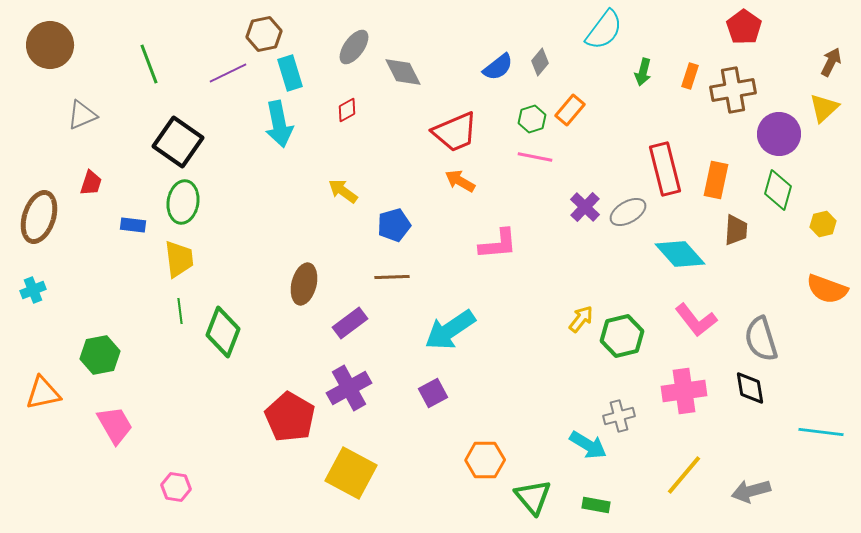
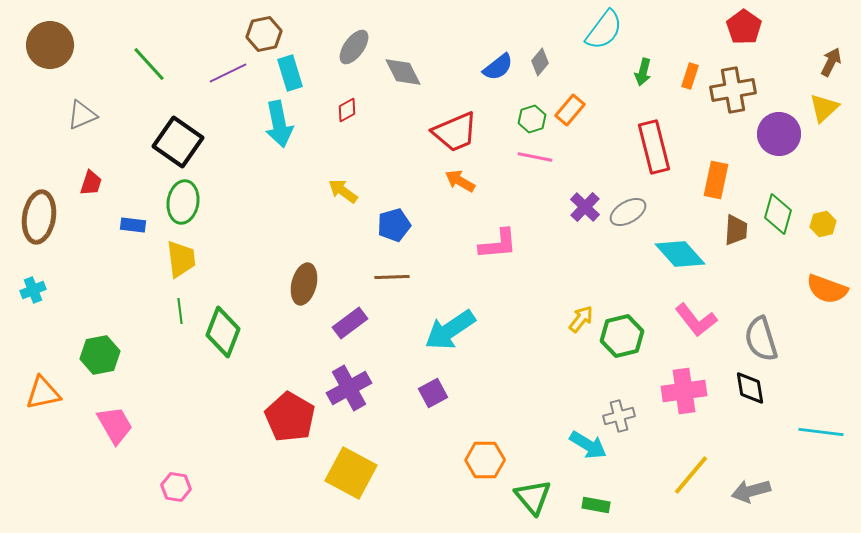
green line at (149, 64): rotated 21 degrees counterclockwise
red rectangle at (665, 169): moved 11 px left, 22 px up
green diamond at (778, 190): moved 24 px down
brown ellipse at (39, 217): rotated 9 degrees counterclockwise
yellow trapezoid at (179, 259): moved 2 px right
yellow line at (684, 475): moved 7 px right
